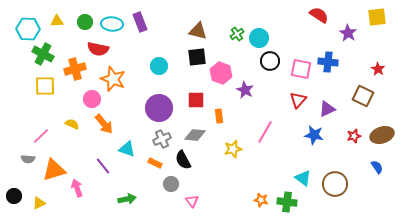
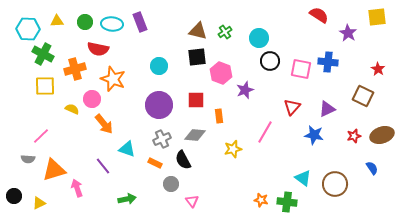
green cross at (237, 34): moved 12 px left, 2 px up
purple star at (245, 90): rotated 24 degrees clockwise
red triangle at (298, 100): moved 6 px left, 7 px down
purple circle at (159, 108): moved 3 px up
yellow semicircle at (72, 124): moved 15 px up
blue semicircle at (377, 167): moved 5 px left, 1 px down
